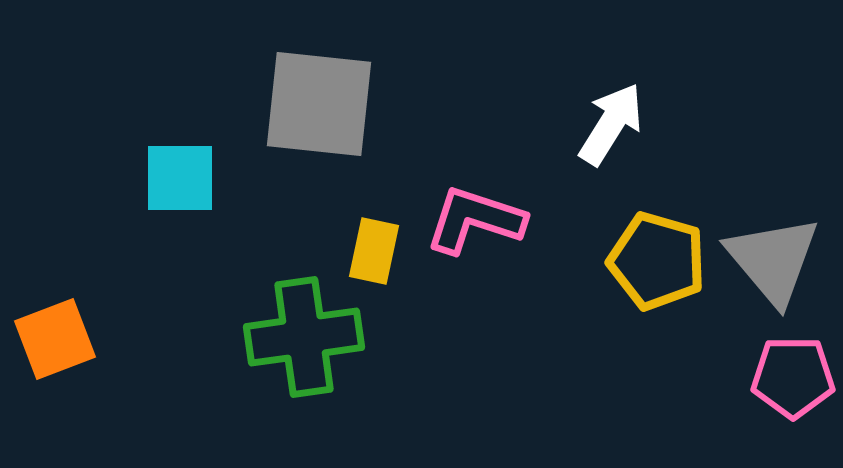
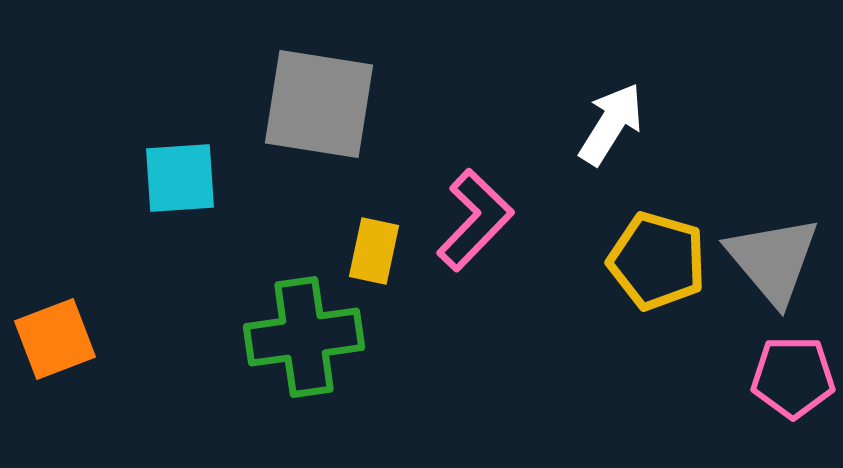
gray square: rotated 3 degrees clockwise
cyan square: rotated 4 degrees counterclockwise
pink L-shape: rotated 116 degrees clockwise
